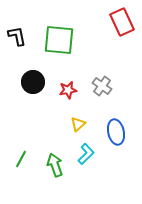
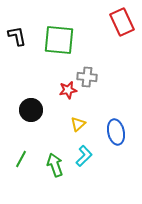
black circle: moved 2 px left, 28 px down
gray cross: moved 15 px left, 9 px up; rotated 30 degrees counterclockwise
cyan L-shape: moved 2 px left, 2 px down
